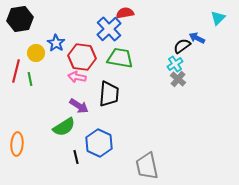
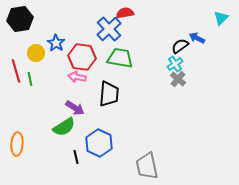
cyan triangle: moved 3 px right
black semicircle: moved 2 px left
red line: rotated 30 degrees counterclockwise
purple arrow: moved 4 px left, 2 px down
